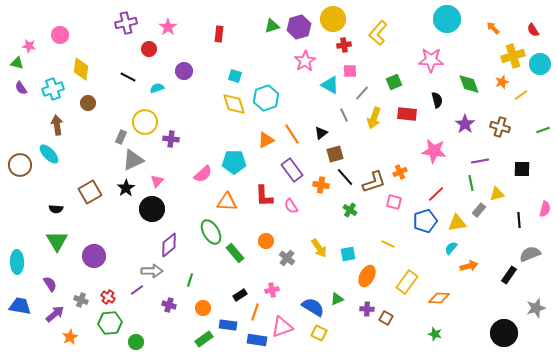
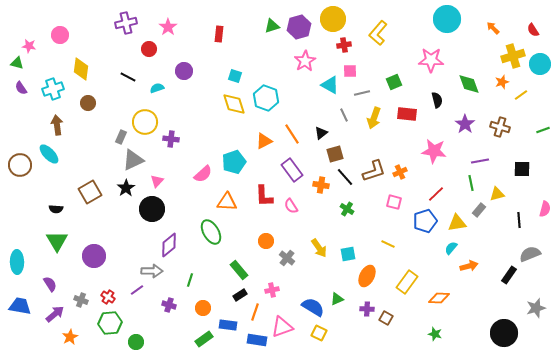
gray line at (362, 93): rotated 35 degrees clockwise
cyan hexagon at (266, 98): rotated 20 degrees counterclockwise
orange triangle at (266, 140): moved 2 px left, 1 px down
cyan pentagon at (234, 162): rotated 20 degrees counterclockwise
brown L-shape at (374, 182): moved 11 px up
green cross at (350, 210): moved 3 px left, 1 px up
green rectangle at (235, 253): moved 4 px right, 17 px down
